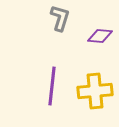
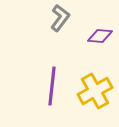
gray L-shape: rotated 20 degrees clockwise
yellow cross: rotated 24 degrees counterclockwise
